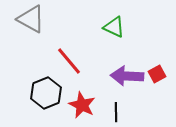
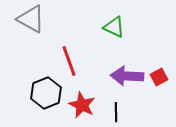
red line: rotated 20 degrees clockwise
red square: moved 2 px right, 3 px down
